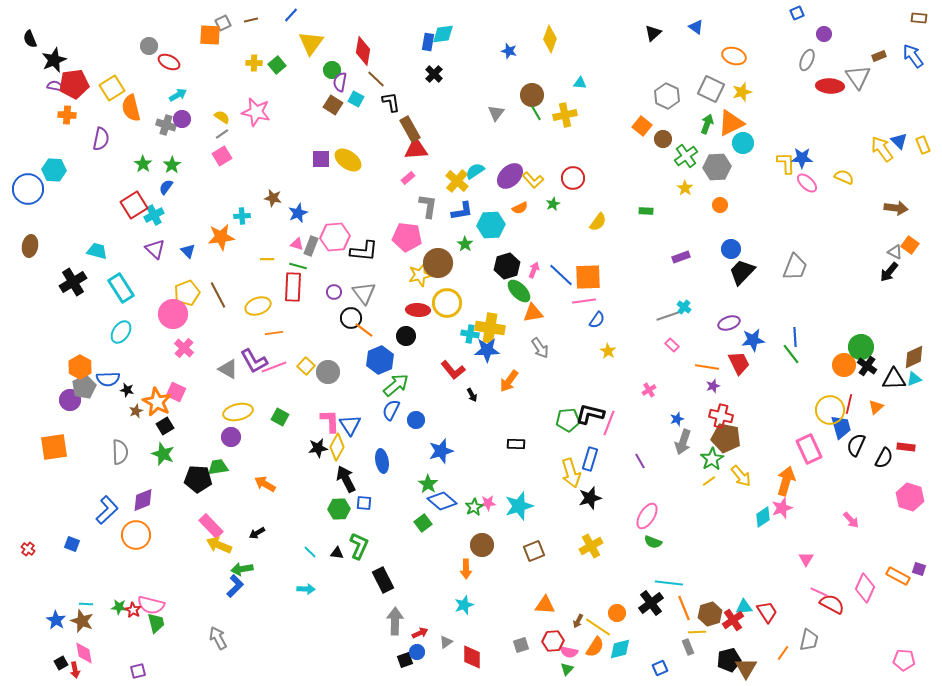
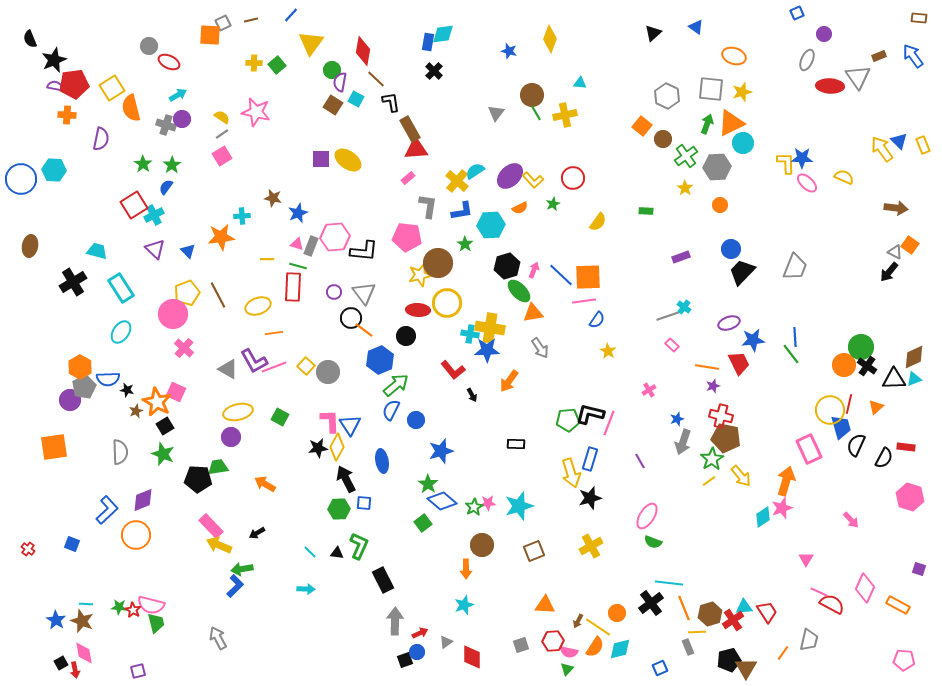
black cross at (434, 74): moved 3 px up
gray square at (711, 89): rotated 20 degrees counterclockwise
blue circle at (28, 189): moved 7 px left, 10 px up
orange rectangle at (898, 576): moved 29 px down
